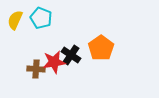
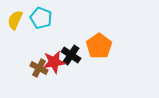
orange pentagon: moved 2 px left, 2 px up
brown cross: moved 3 px right, 1 px up; rotated 24 degrees clockwise
